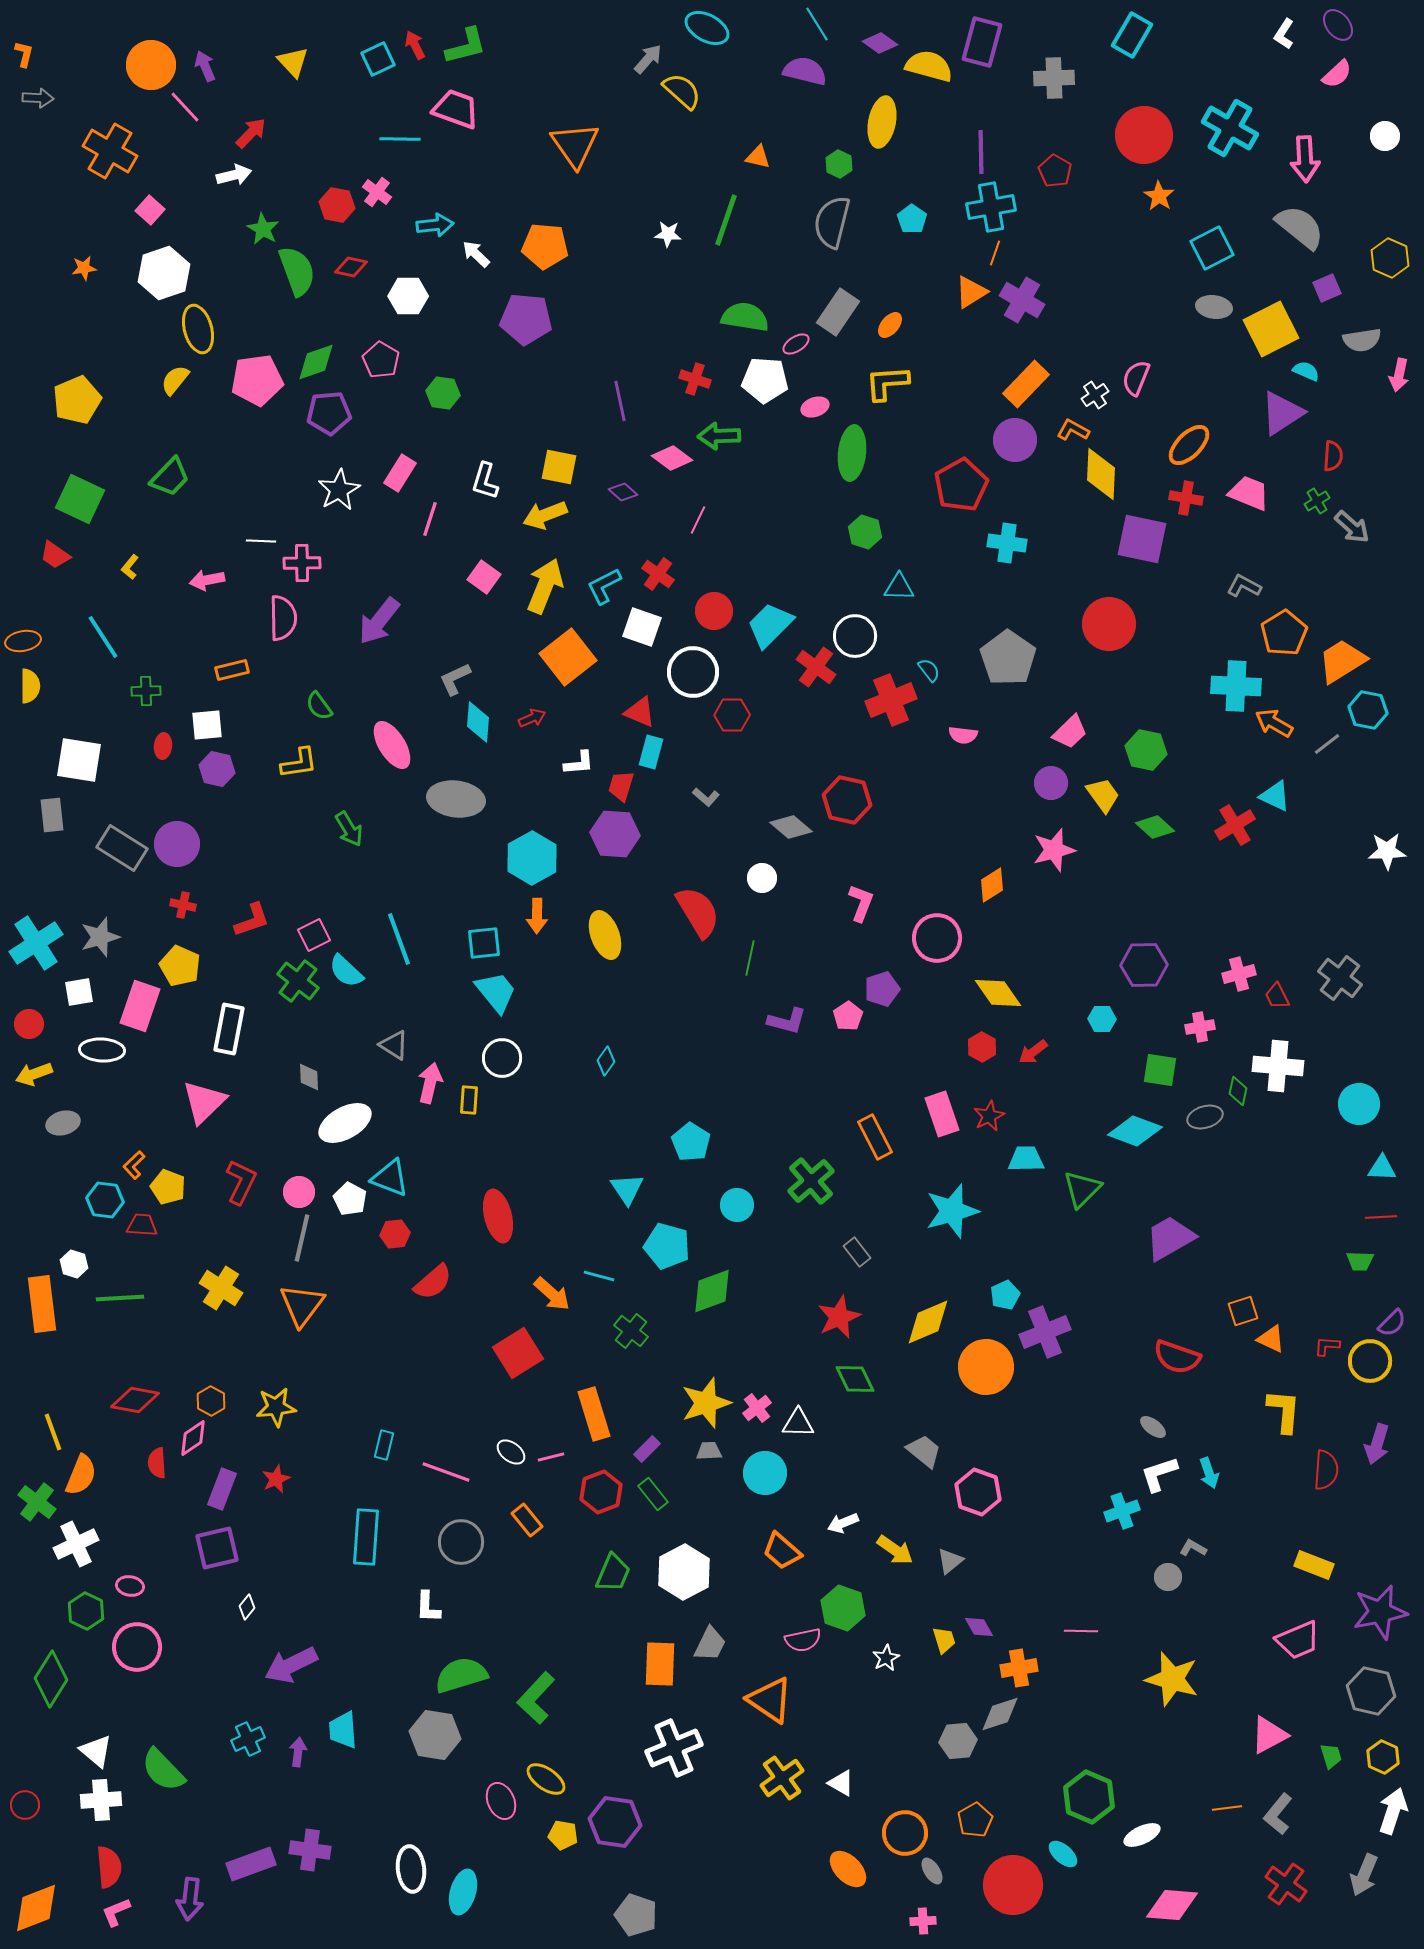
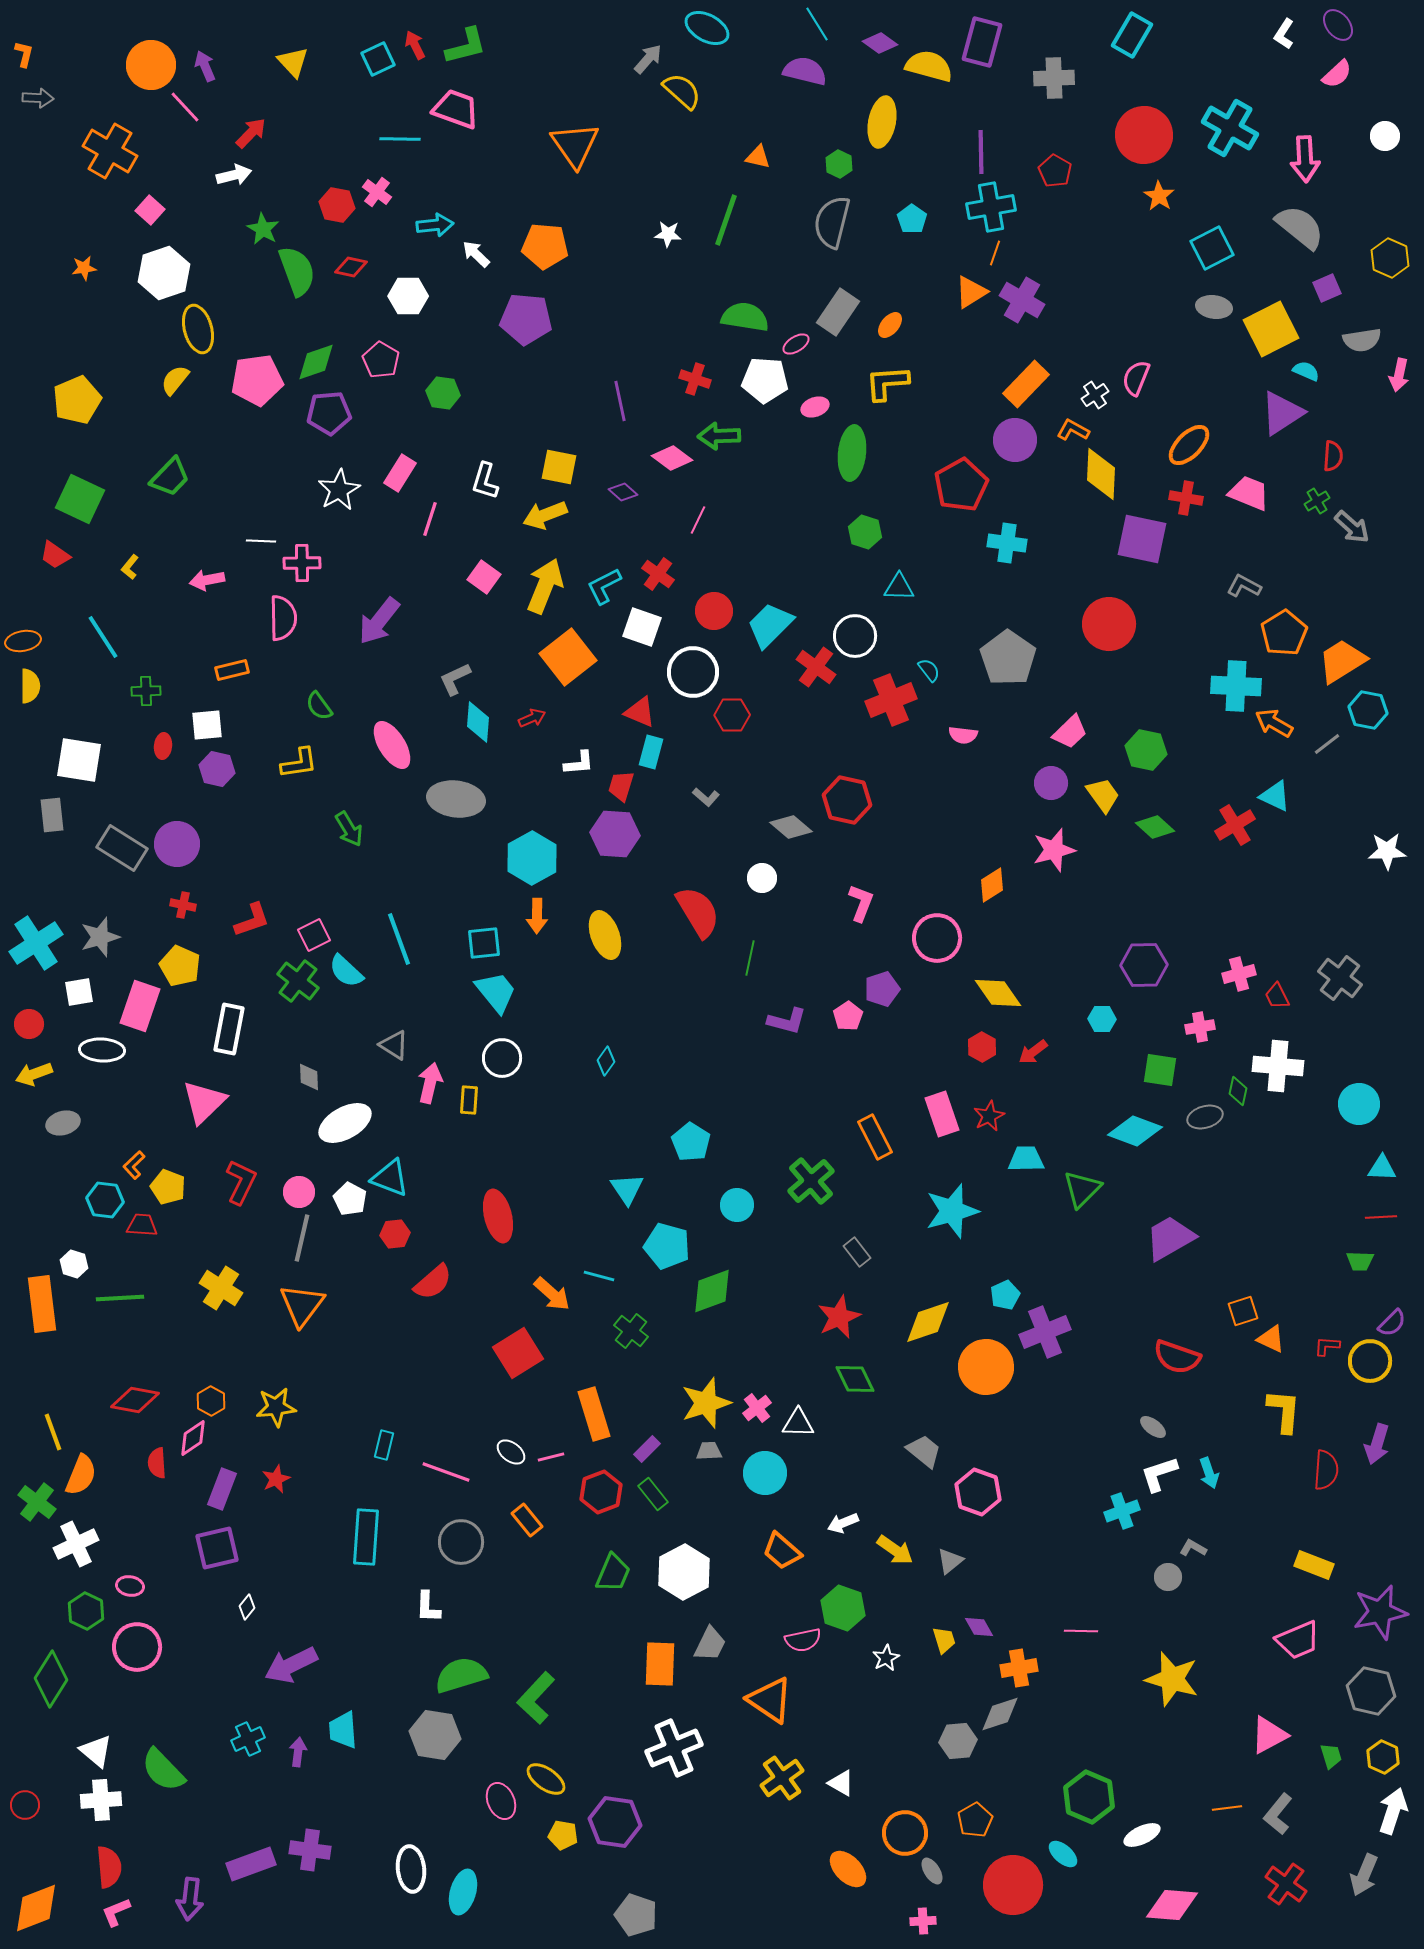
yellow diamond at (928, 1322): rotated 4 degrees clockwise
